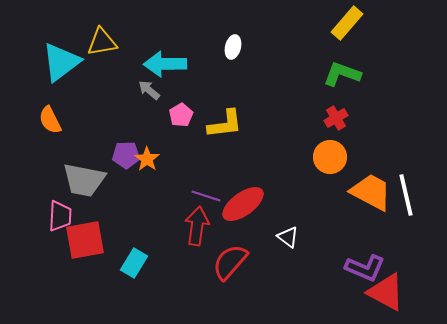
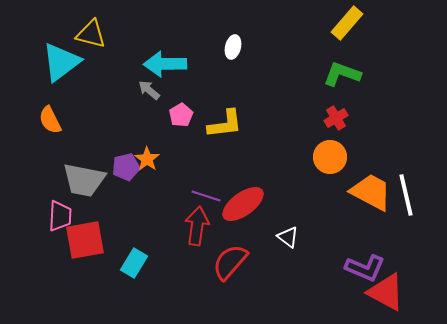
yellow triangle: moved 11 px left, 8 px up; rotated 24 degrees clockwise
purple pentagon: moved 12 px down; rotated 12 degrees counterclockwise
